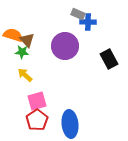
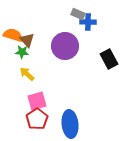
yellow arrow: moved 2 px right, 1 px up
red pentagon: moved 1 px up
